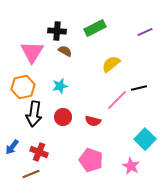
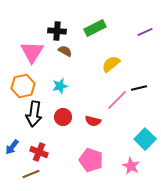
orange hexagon: moved 1 px up
